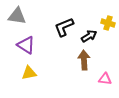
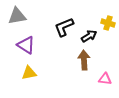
gray triangle: rotated 18 degrees counterclockwise
